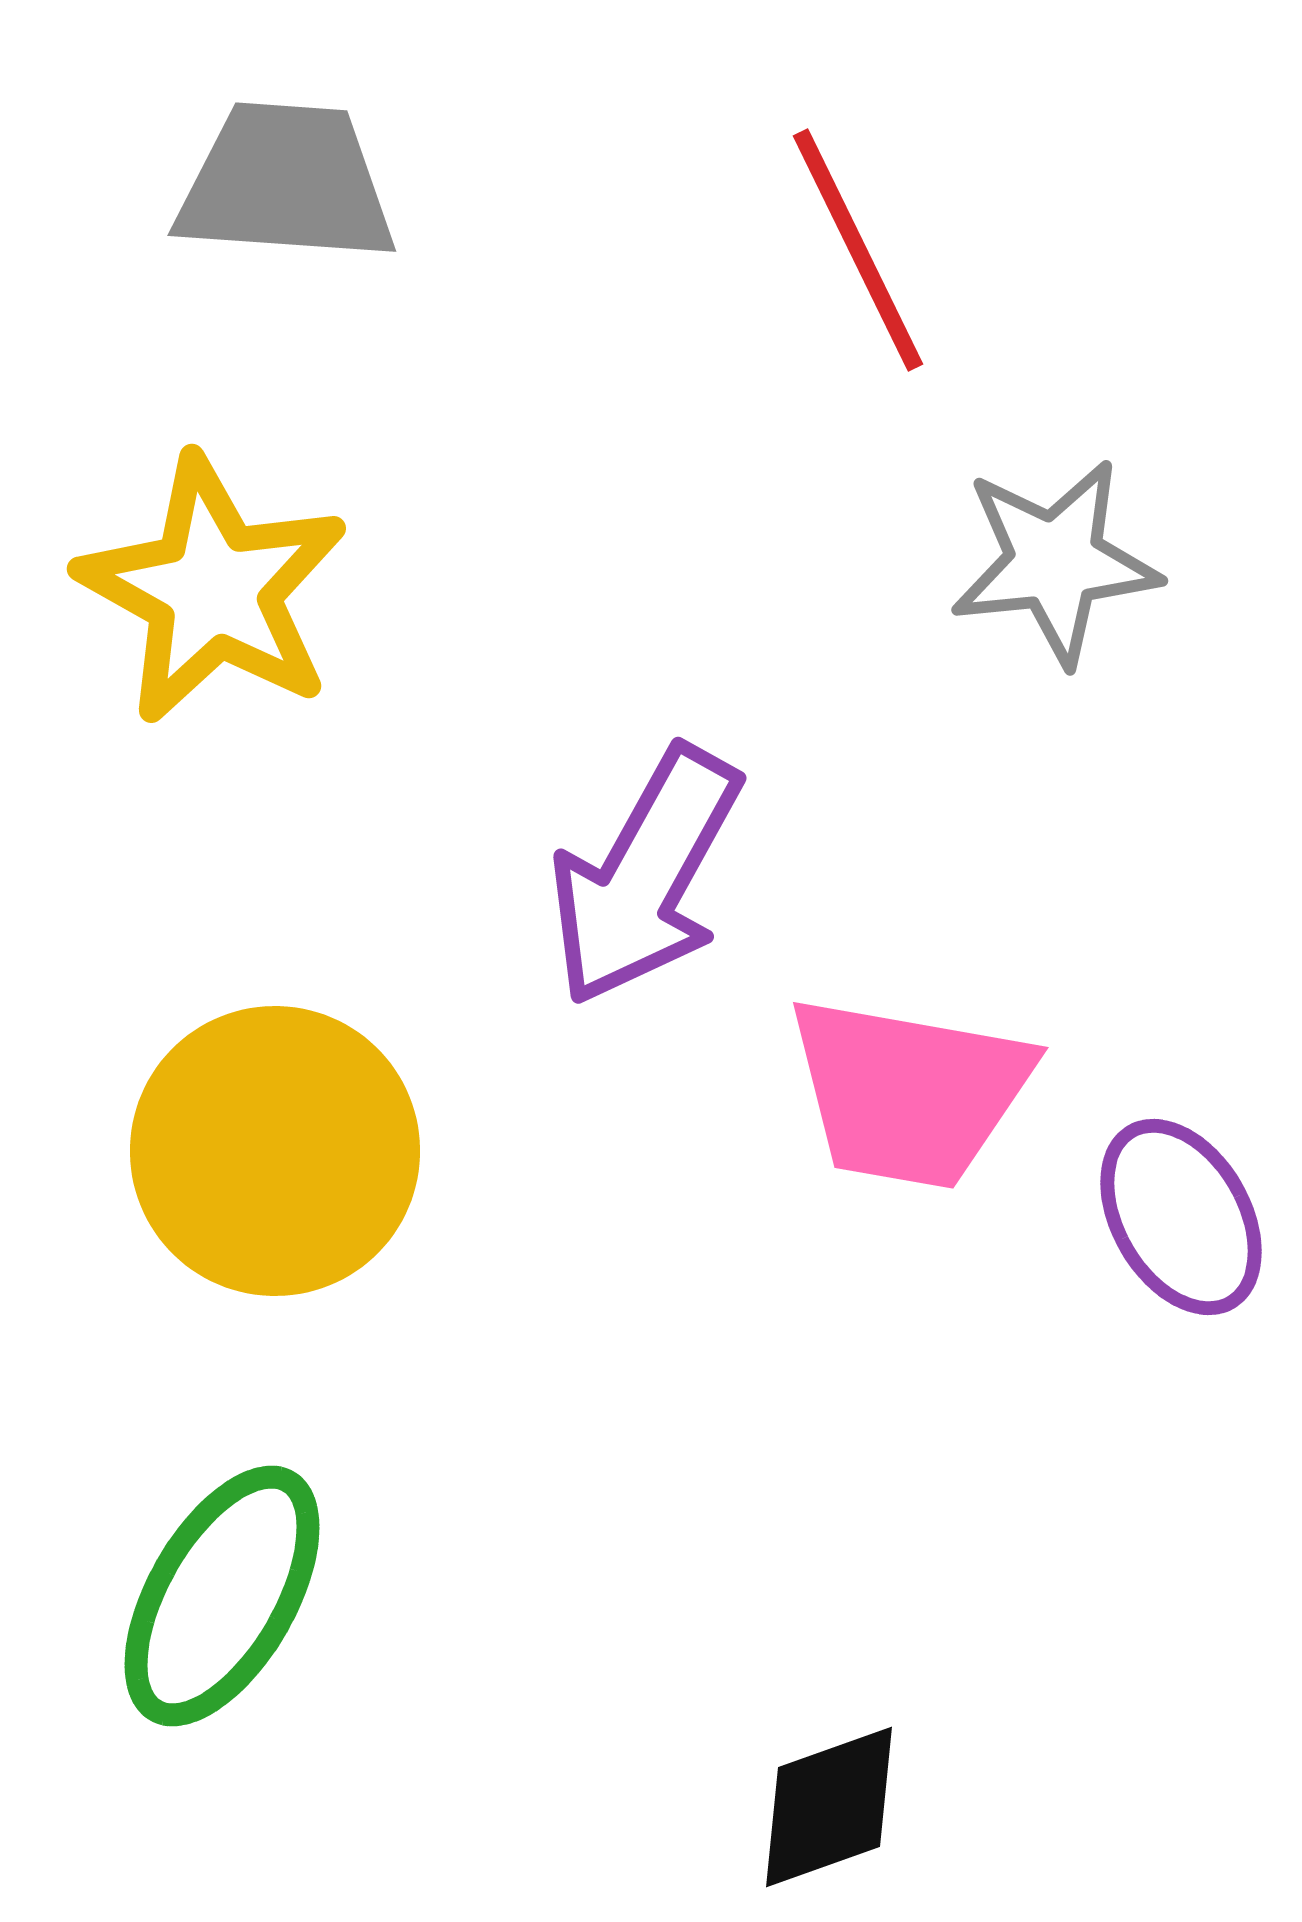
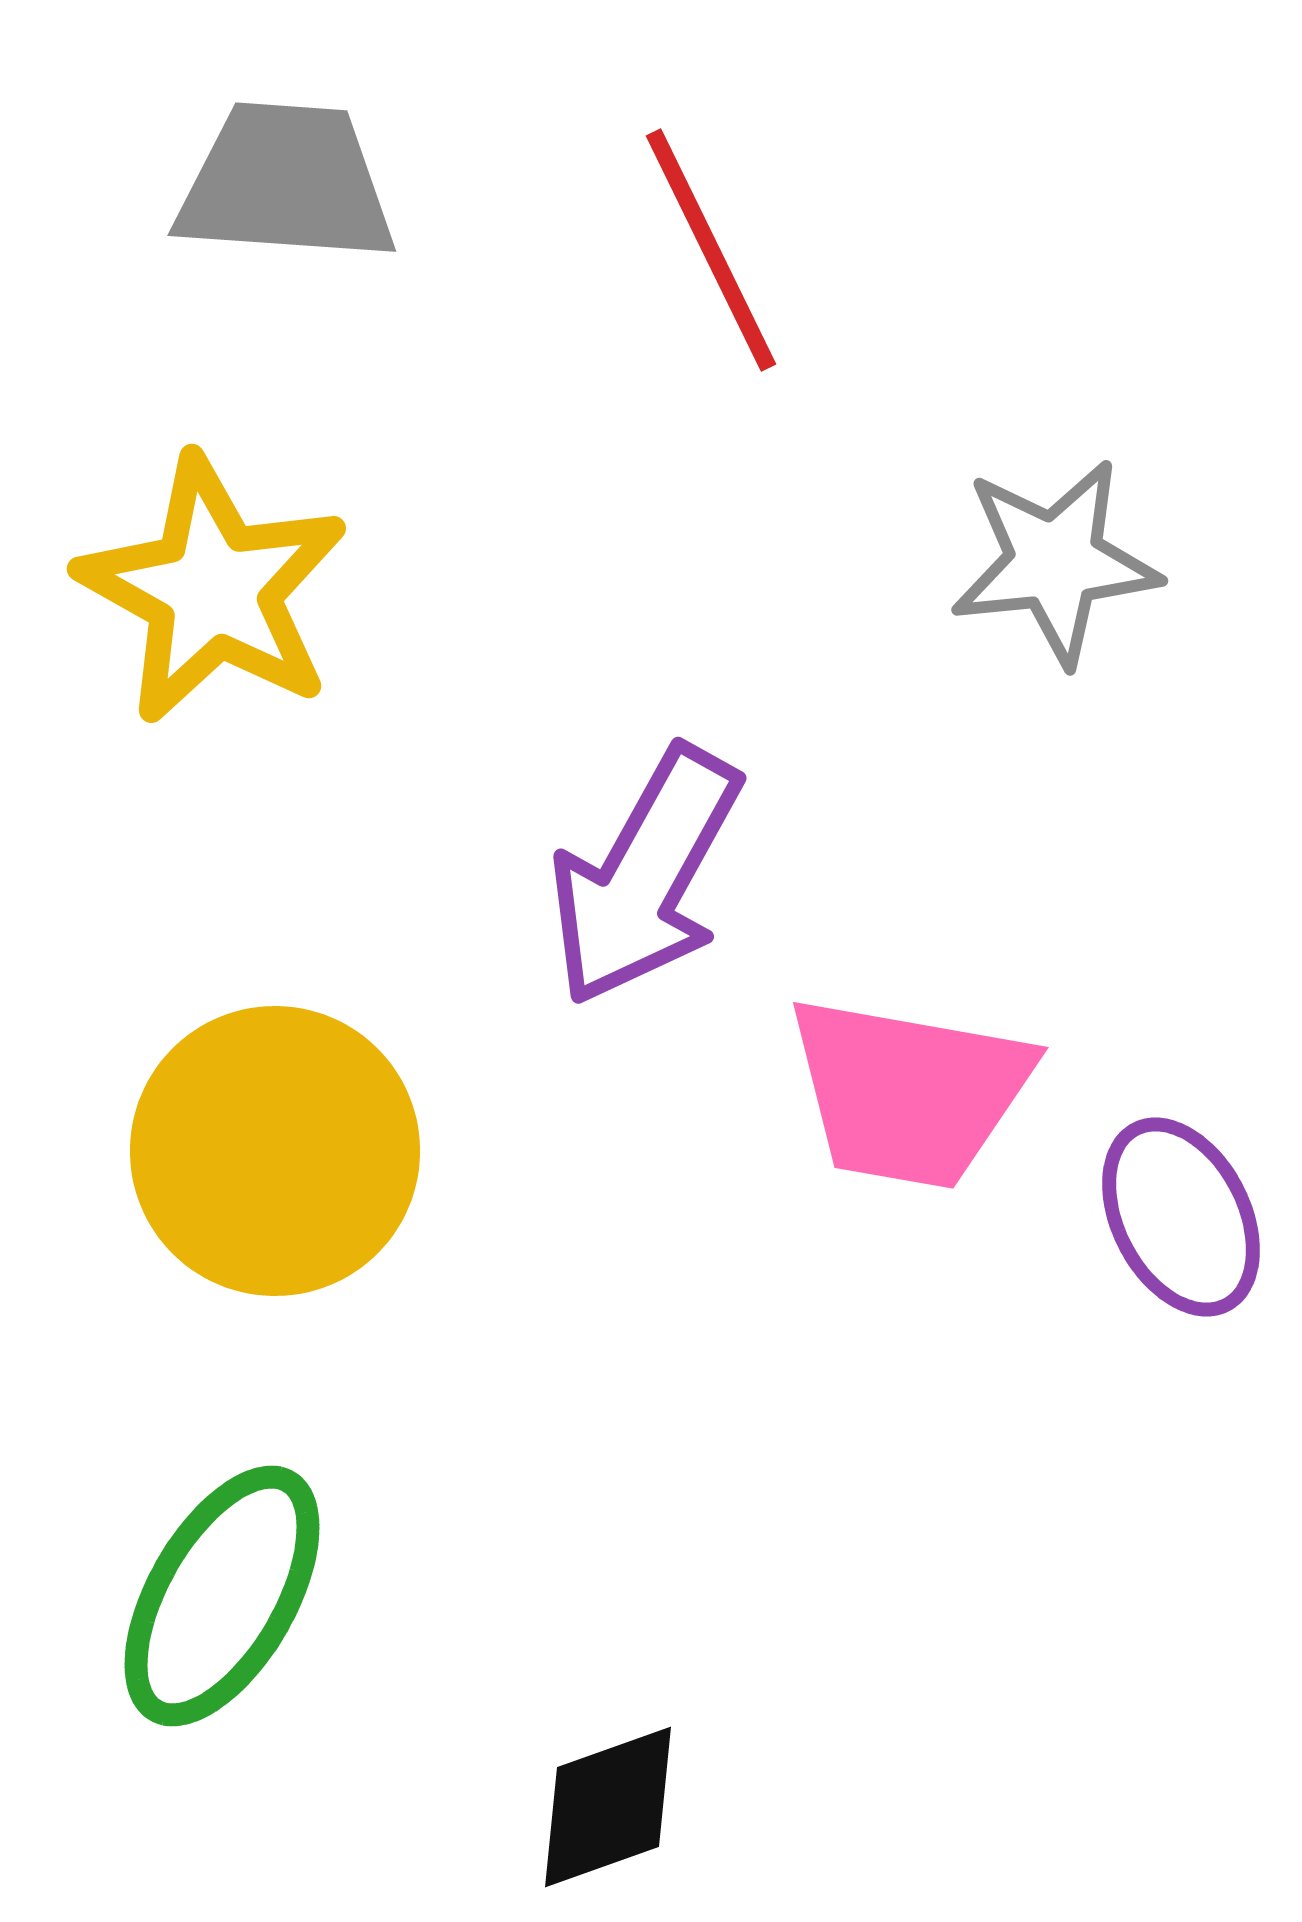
red line: moved 147 px left
purple ellipse: rotated 3 degrees clockwise
black diamond: moved 221 px left
